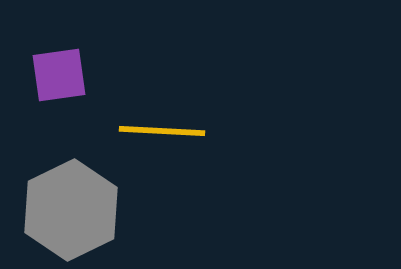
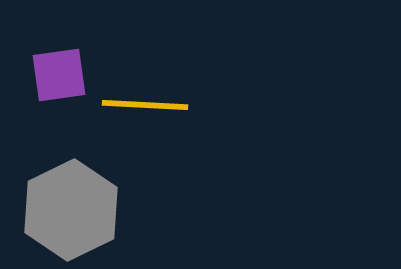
yellow line: moved 17 px left, 26 px up
